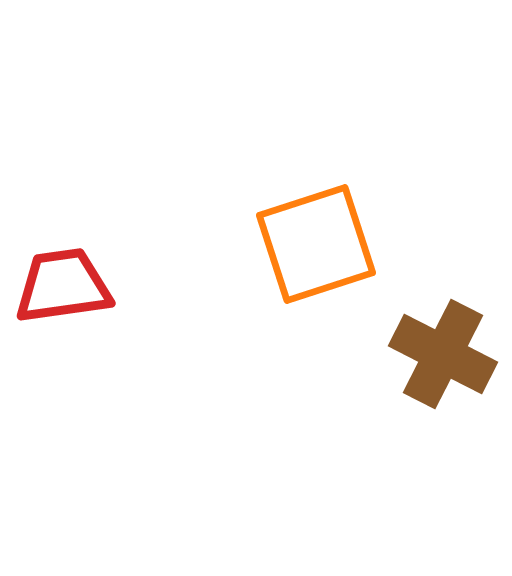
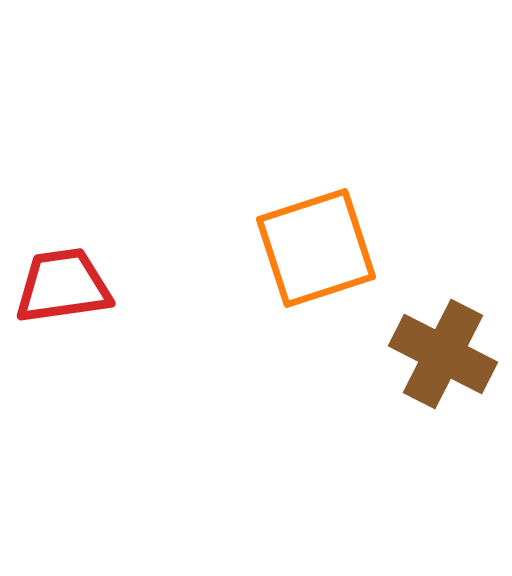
orange square: moved 4 px down
